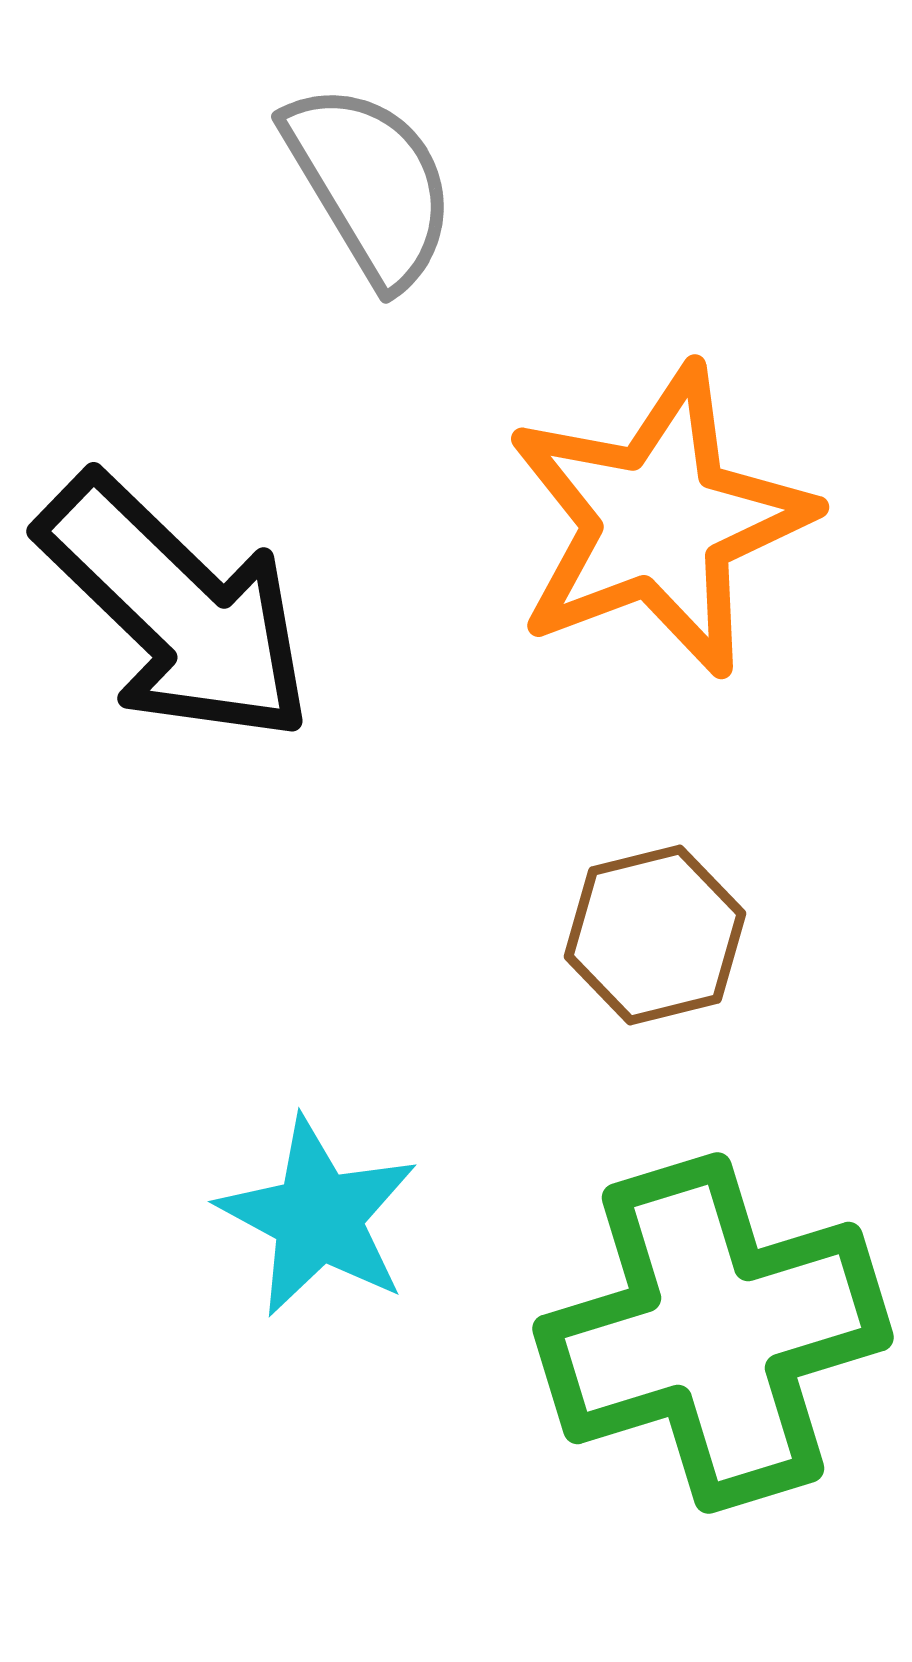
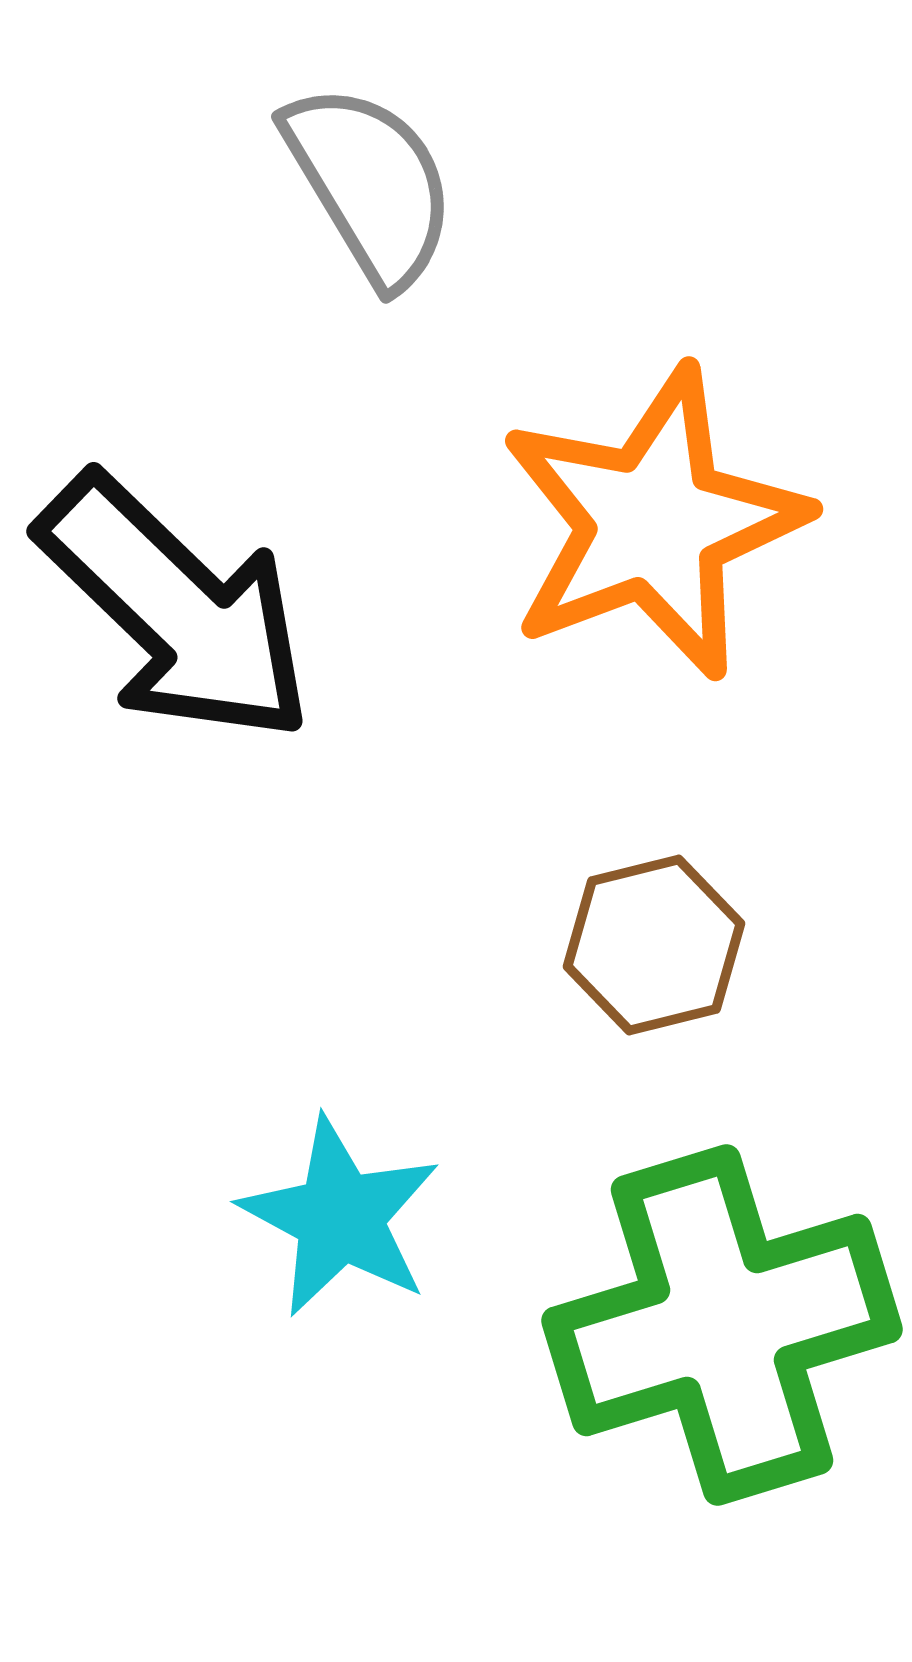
orange star: moved 6 px left, 2 px down
brown hexagon: moved 1 px left, 10 px down
cyan star: moved 22 px right
green cross: moved 9 px right, 8 px up
